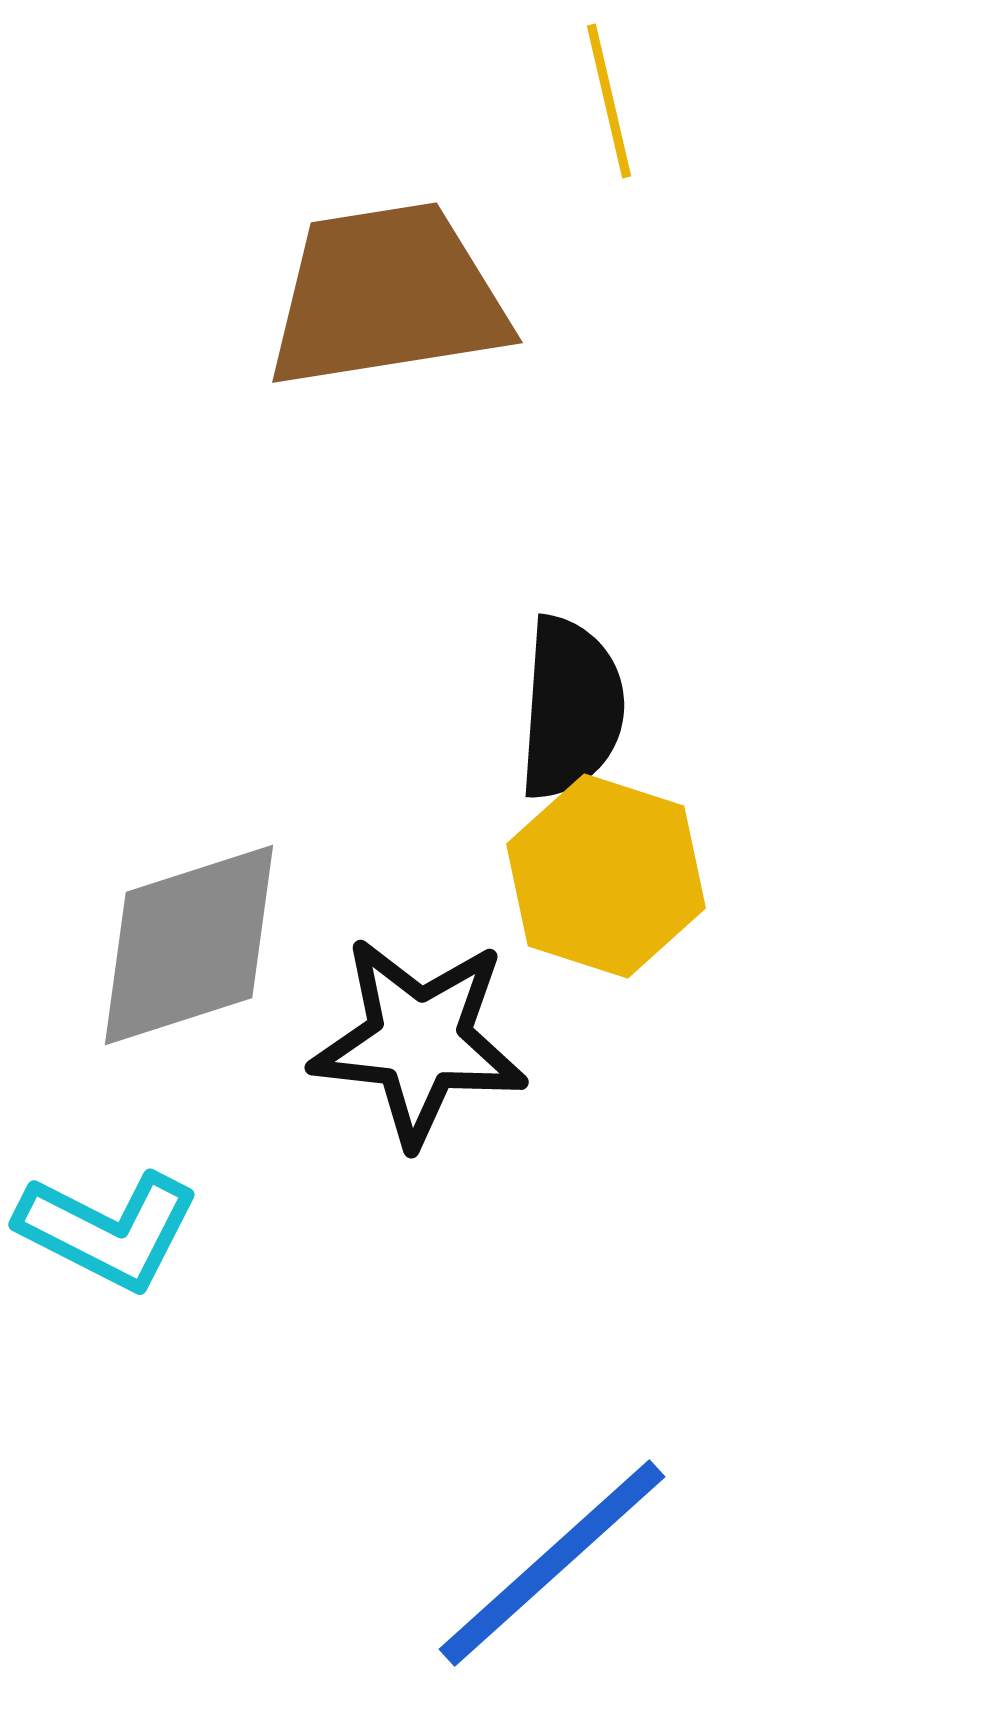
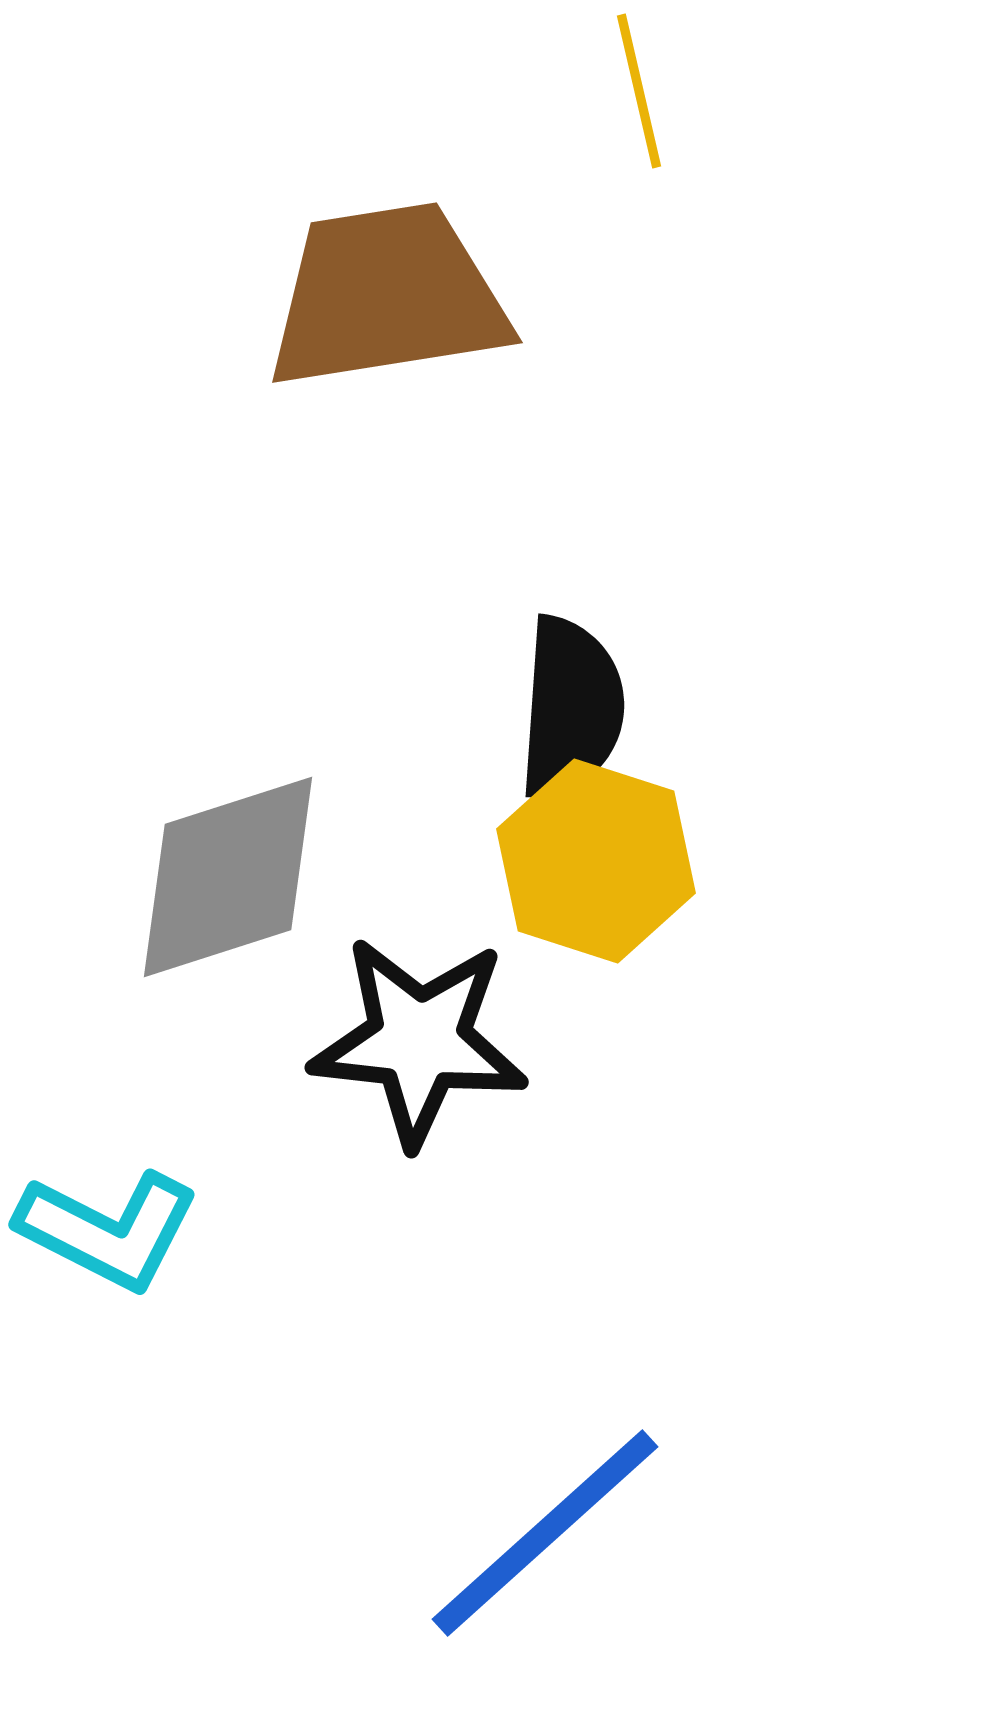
yellow line: moved 30 px right, 10 px up
yellow hexagon: moved 10 px left, 15 px up
gray diamond: moved 39 px right, 68 px up
blue line: moved 7 px left, 30 px up
